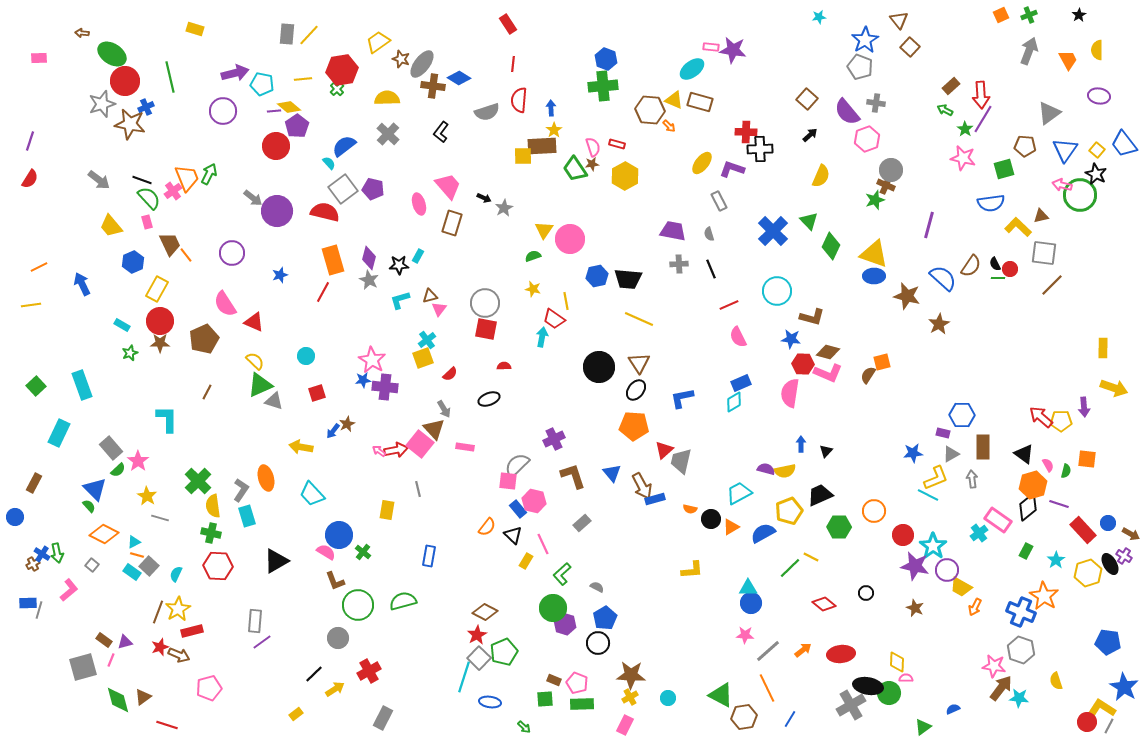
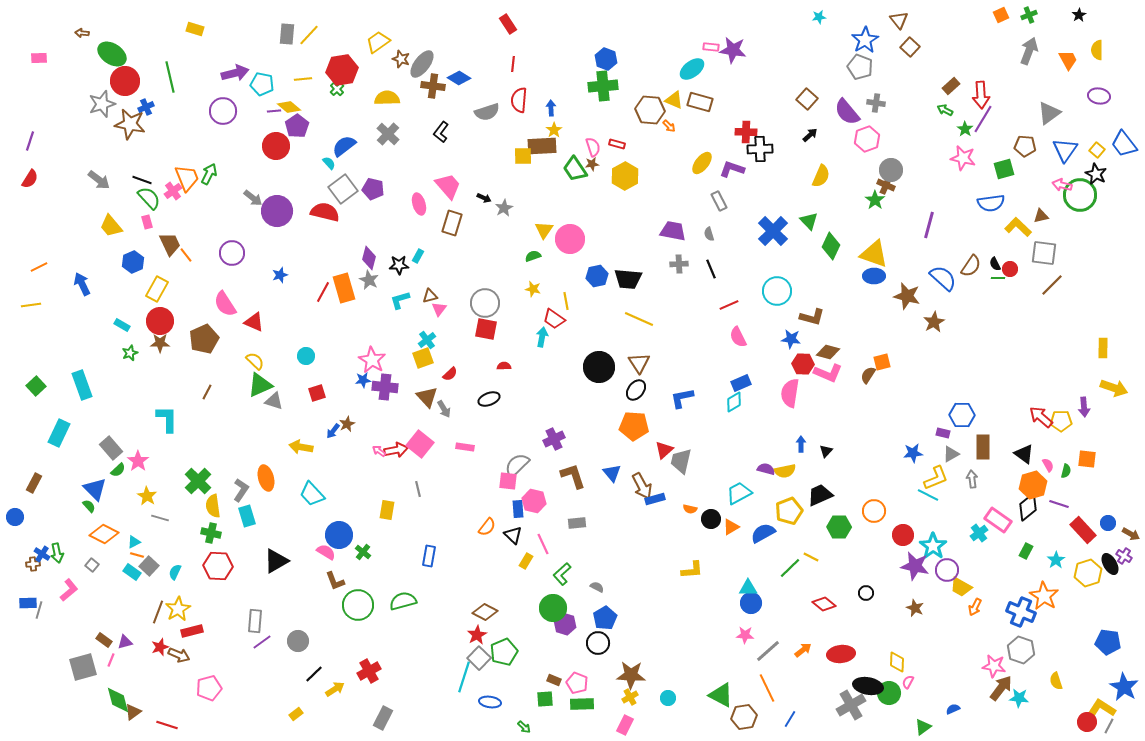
green star at (875, 200): rotated 18 degrees counterclockwise
orange rectangle at (333, 260): moved 11 px right, 28 px down
brown star at (939, 324): moved 5 px left, 2 px up
brown triangle at (434, 429): moved 7 px left, 32 px up
blue rectangle at (518, 509): rotated 36 degrees clockwise
gray rectangle at (582, 523): moved 5 px left; rotated 36 degrees clockwise
brown cross at (33, 564): rotated 24 degrees clockwise
cyan semicircle at (176, 574): moved 1 px left, 2 px up
gray circle at (338, 638): moved 40 px left, 3 px down
pink semicircle at (906, 678): moved 2 px right, 4 px down; rotated 64 degrees counterclockwise
brown triangle at (143, 697): moved 10 px left, 15 px down
